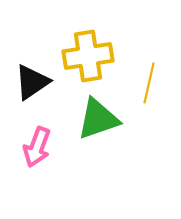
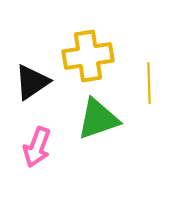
yellow line: rotated 15 degrees counterclockwise
